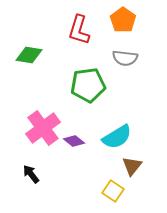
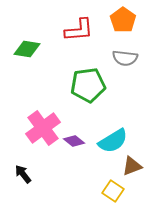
red L-shape: rotated 112 degrees counterclockwise
green diamond: moved 2 px left, 6 px up
cyan semicircle: moved 4 px left, 4 px down
brown triangle: rotated 30 degrees clockwise
black arrow: moved 8 px left
